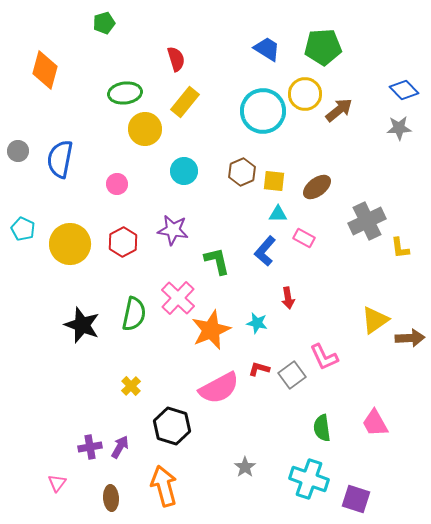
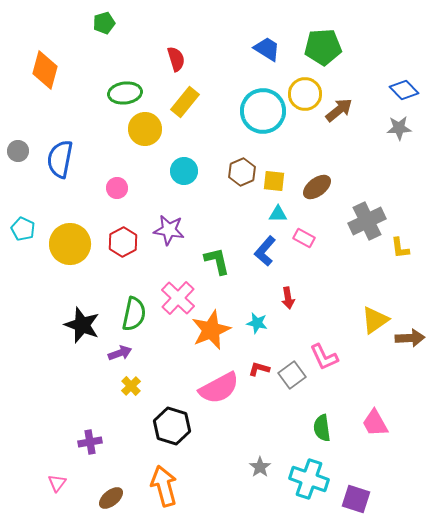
pink circle at (117, 184): moved 4 px down
purple star at (173, 230): moved 4 px left
purple cross at (90, 447): moved 5 px up
purple arrow at (120, 447): moved 94 px up; rotated 40 degrees clockwise
gray star at (245, 467): moved 15 px right
brown ellipse at (111, 498): rotated 55 degrees clockwise
